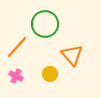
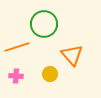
green circle: moved 1 px left
orange line: rotated 30 degrees clockwise
pink cross: rotated 24 degrees counterclockwise
